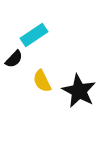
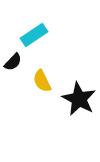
black semicircle: moved 1 px left, 3 px down
black star: moved 8 px down
